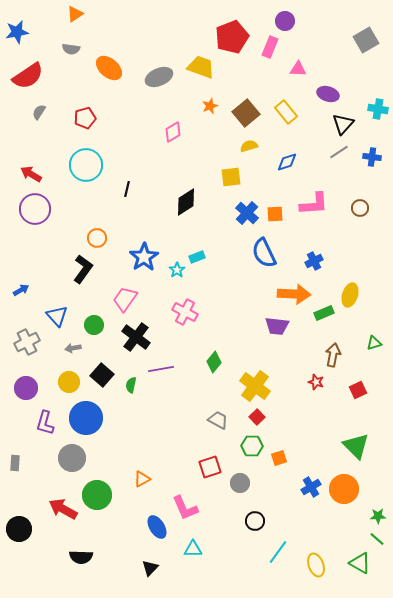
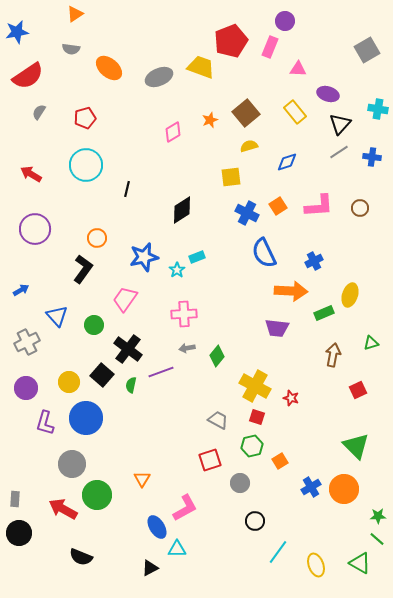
red pentagon at (232, 37): moved 1 px left, 4 px down
gray square at (366, 40): moved 1 px right, 10 px down
orange star at (210, 106): moved 14 px down
yellow rectangle at (286, 112): moved 9 px right
black triangle at (343, 124): moved 3 px left
black diamond at (186, 202): moved 4 px left, 8 px down
pink L-shape at (314, 204): moved 5 px right, 2 px down
purple circle at (35, 209): moved 20 px down
blue cross at (247, 213): rotated 15 degrees counterclockwise
orange square at (275, 214): moved 3 px right, 8 px up; rotated 30 degrees counterclockwise
blue star at (144, 257): rotated 20 degrees clockwise
orange arrow at (294, 294): moved 3 px left, 3 px up
pink cross at (185, 312): moved 1 px left, 2 px down; rotated 30 degrees counterclockwise
purple trapezoid at (277, 326): moved 2 px down
black cross at (136, 337): moved 8 px left, 12 px down
green triangle at (374, 343): moved 3 px left
gray arrow at (73, 348): moved 114 px right
green diamond at (214, 362): moved 3 px right, 6 px up
purple line at (161, 369): moved 3 px down; rotated 10 degrees counterclockwise
red star at (316, 382): moved 25 px left, 16 px down
yellow cross at (255, 386): rotated 8 degrees counterclockwise
red square at (257, 417): rotated 28 degrees counterclockwise
green hexagon at (252, 446): rotated 15 degrees counterclockwise
gray circle at (72, 458): moved 6 px down
orange square at (279, 458): moved 1 px right, 3 px down; rotated 14 degrees counterclockwise
gray rectangle at (15, 463): moved 36 px down
red square at (210, 467): moved 7 px up
orange triangle at (142, 479): rotated 30 degrees counterclockwise
pink L-shape at (185, 508): rotated 96 degrees counterclockwise
black circle at (19, 529): moved 4 px down
cyan triangle at (193, 549): moved 16 px left
black semicircle at (81, 557): rotated 20 degrees clockwise
black triangle at (150, 568): rotated 18 degrees clockwise
